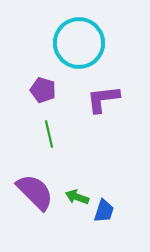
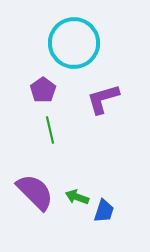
cyan circle: moved 5 px left
purple pentagon: rotated 20 degrees clockwise
purple L-shape: rotated 9 degrees counterclockwise
green line: moved 1 px right, 4 px up
